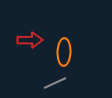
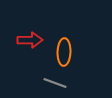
gray line: rotated 45 degrees clockwise
